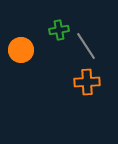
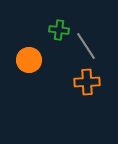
green cross: rotated 18 degrees clockwise
orange circle: moved 8 px right, 10 px down
